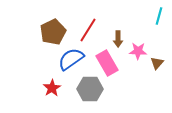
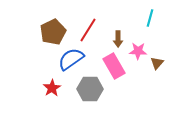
cyan line: moved 9 px left, 2 px down
pink rectangle: moved 7 px right, 3 px down
